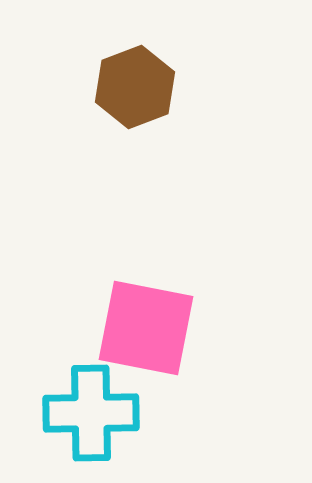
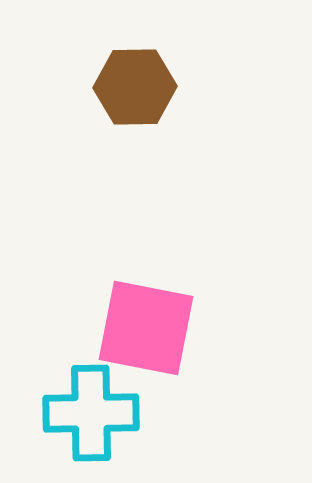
brown hexagon: rotated 20 degrees clockwise
